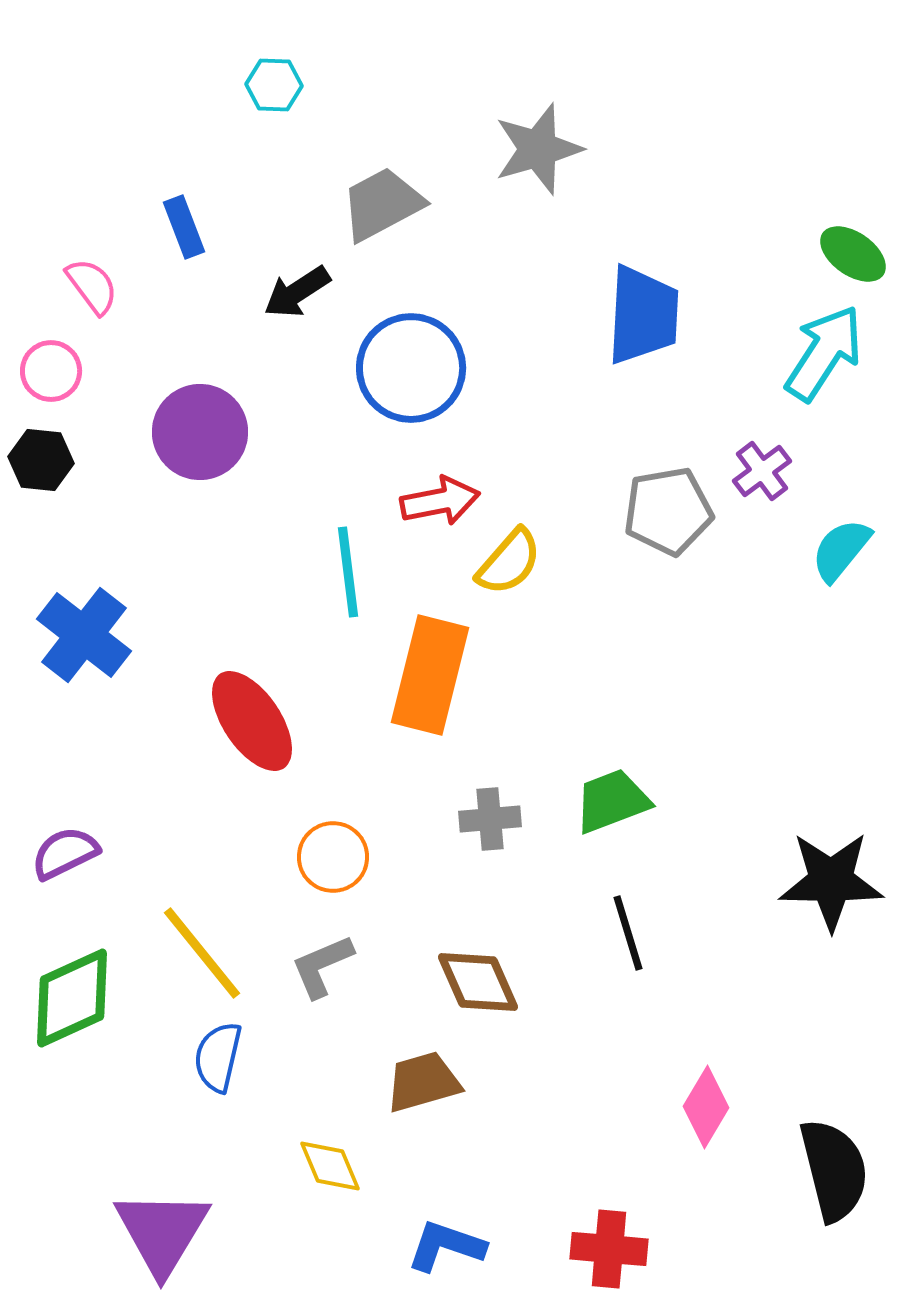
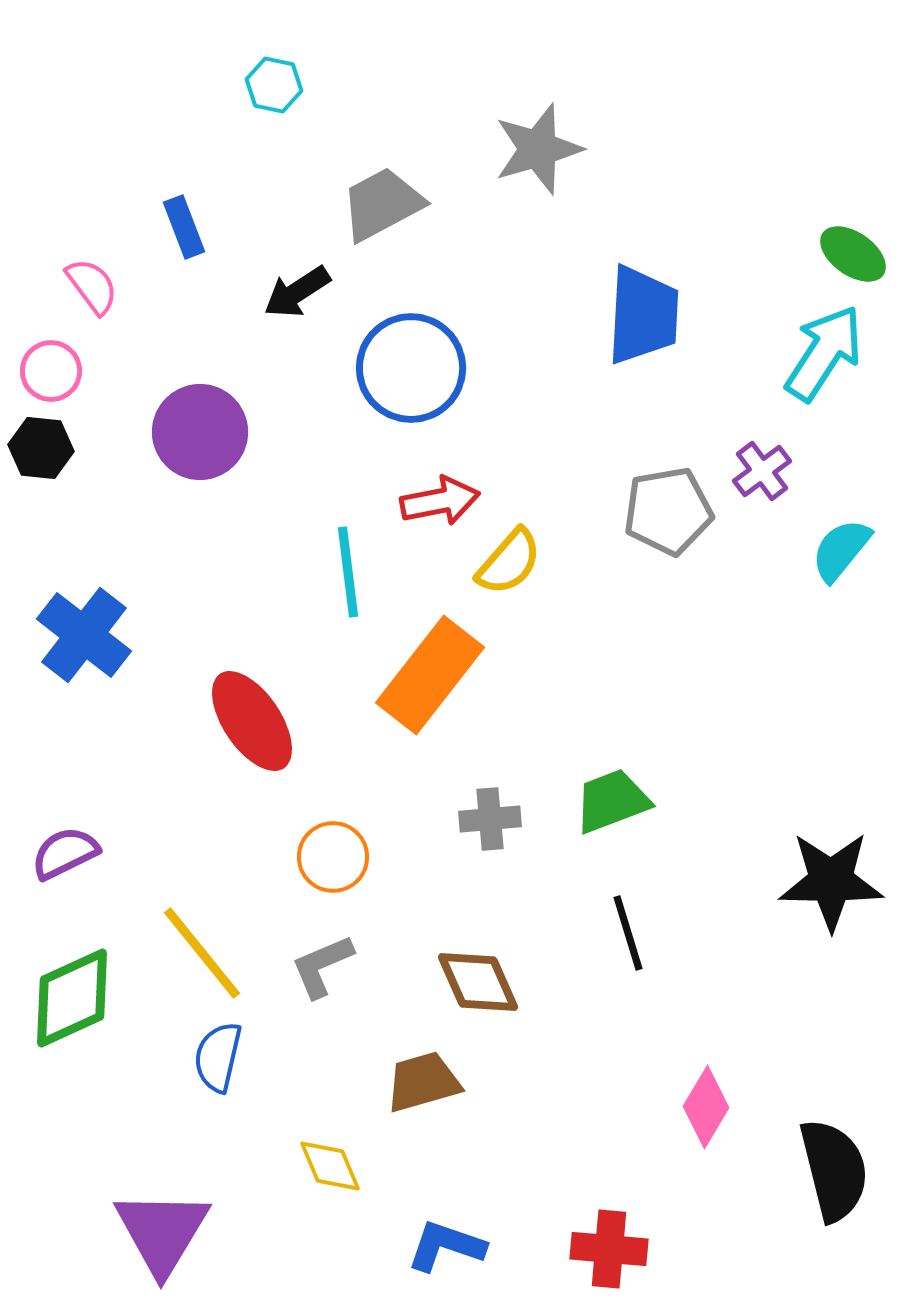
cyan hexagon: rotated 10 degrees clockwise
black hexagon: moved 12 px up
orange rectangle: rotated 24 degrees clockwise
